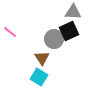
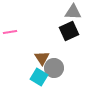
pink line: rotated 48 degrees counterclockwise
gray circle: moved 29 px down
